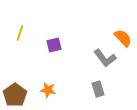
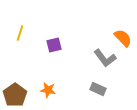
gray rectangle: rotated 49 degrees counterclockwise
